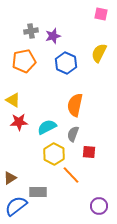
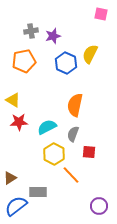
yellow semicircle: moved 9 px left, 1 px down
